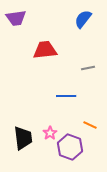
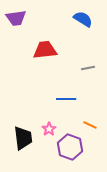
blue semicircle: rotated 84 degrees clockwise
blue line: moved 3 px down
pink star: moved 1 px left, 4 px up
